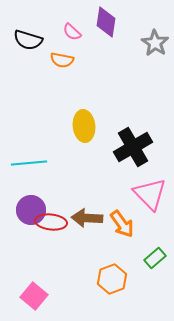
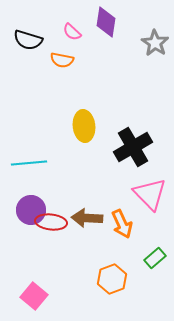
orange arrow: rotated 12 degrees clockwise
